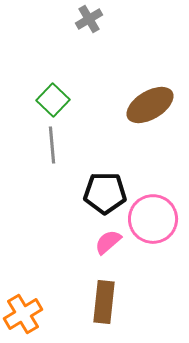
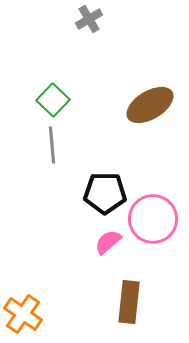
brown rectangle: moved 25 px right
orange cross: rotated 24 degrees counterclockwise
